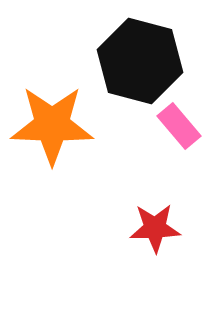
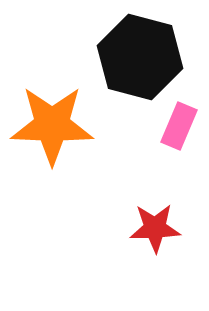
black hexagon: moved 4 px up
pink rectangle: rotated 63 degrees clockwise
